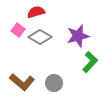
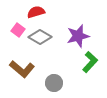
brown L-shape: moved 13 px up
